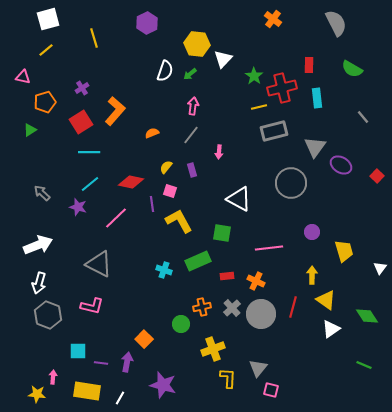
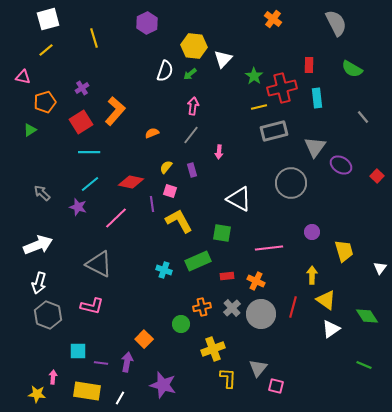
yellow hexagon at (197, 44): moved 3 px left, 2 px down
pink square at (271, 390): moved 5 px right, 4 px up
